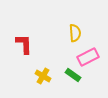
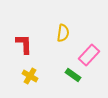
yellow semicircle: moved 12 px left; rotated 12 degrees clockwise
pink rectangle: moved 1 px right, 2 px up; rotated 20 degrees counterclockwise
yellow cross: moved 13 px left
